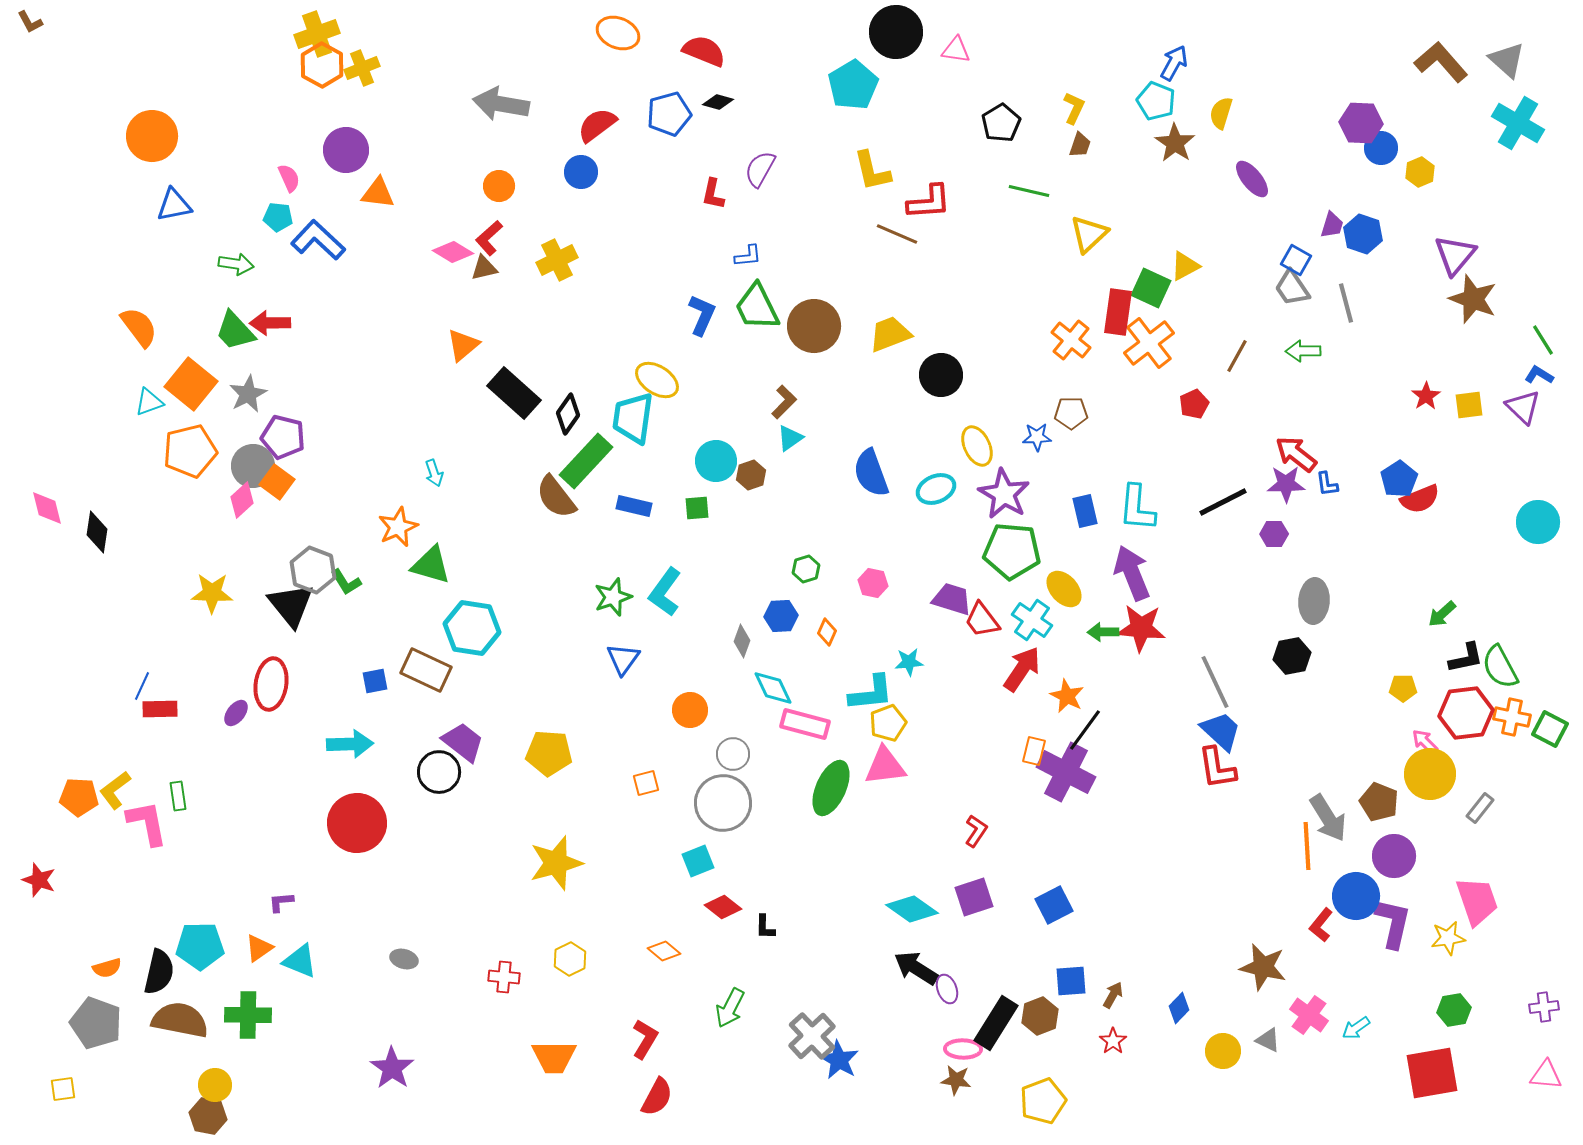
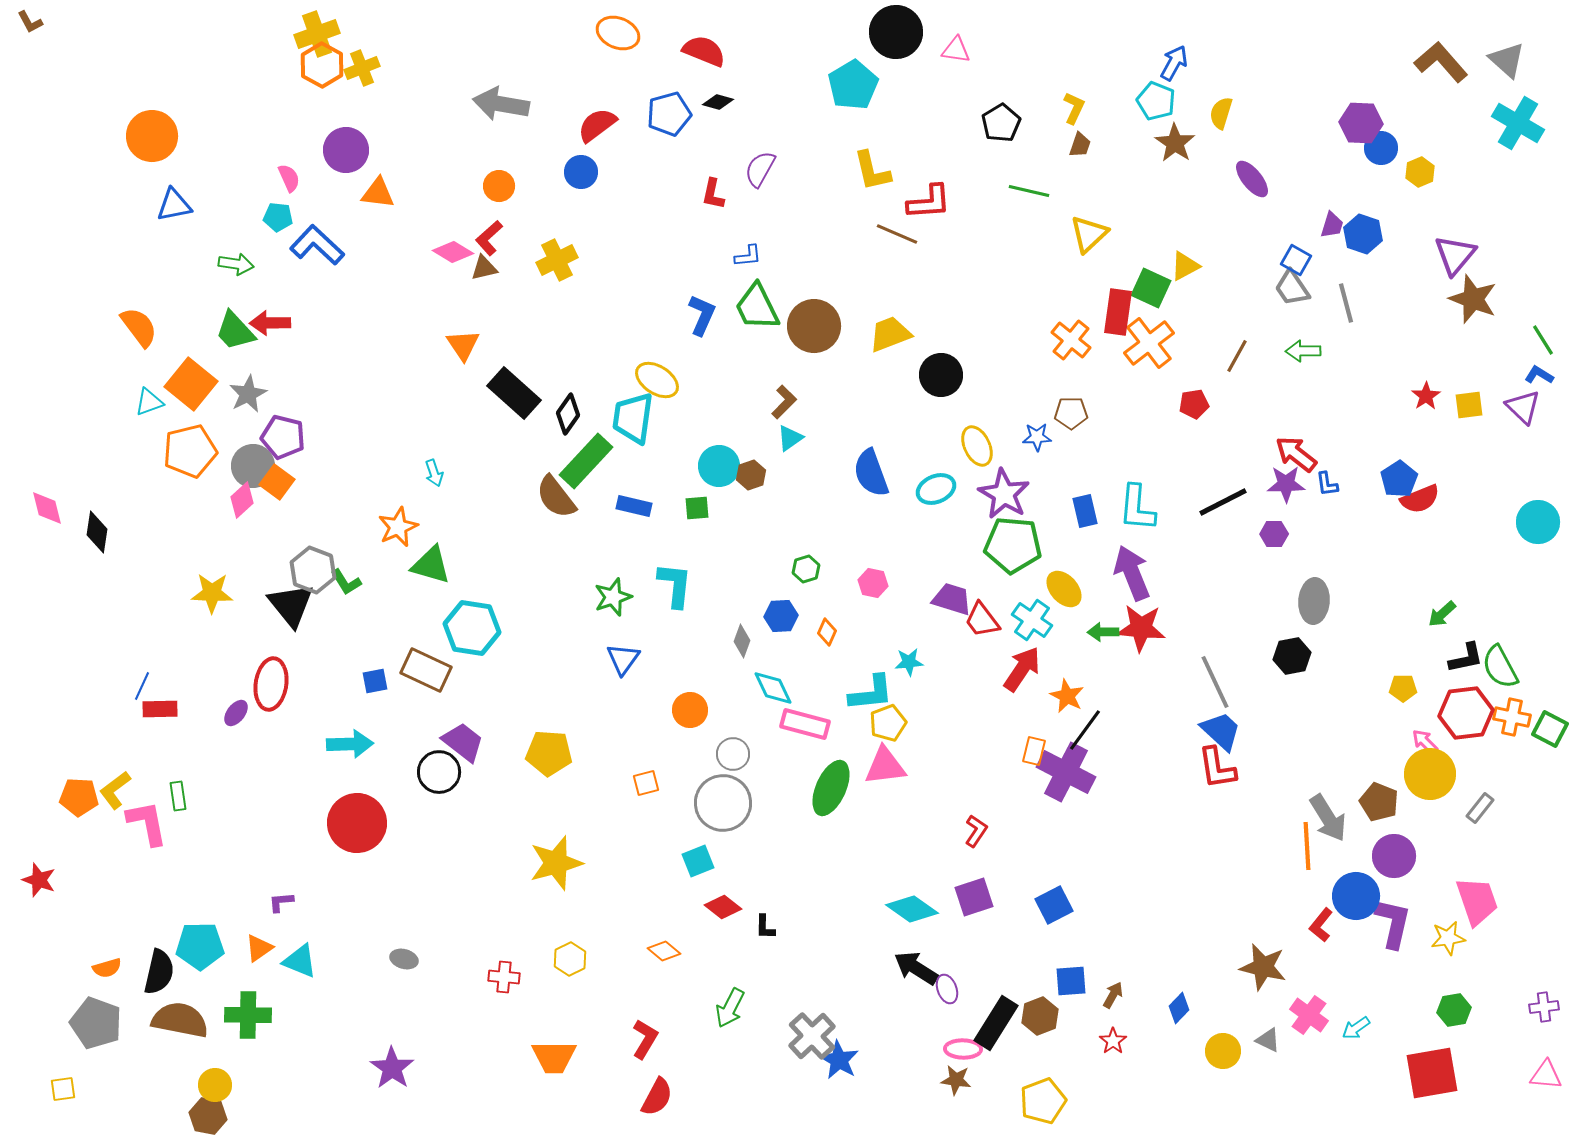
blue L-shape at (318, 240): moved 1 px left, 5 px down
orange triangle at (463, 345): rotated 24 degrees counterclockwise
red pentagon at (1194, 404): rotated 16 degrees clockwise
cyan circle at (716, 461): moved 3 px right, 5 px down
green pentagon at (1012, 551): moved 1 px right, 6 px up
cyan L-shape at (665, 592): moved 10 px right, 7 px up; rotated 150 degrees clockwise
